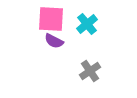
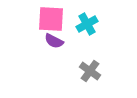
cyan cross: rotated 10 degrees clockwise
gray cross: rotated 20 degrees counterclockwise
